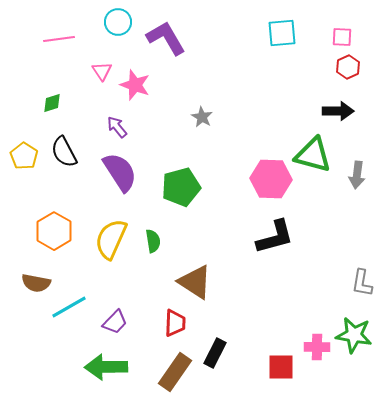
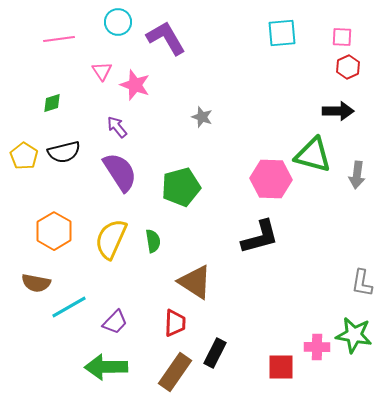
gray star: rotated 10 degrees counterclockwise
black semicircle: rotated 76 degrees counterclockwise
black L-shape: moved 15 px left
